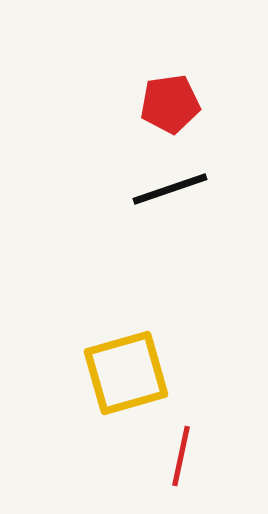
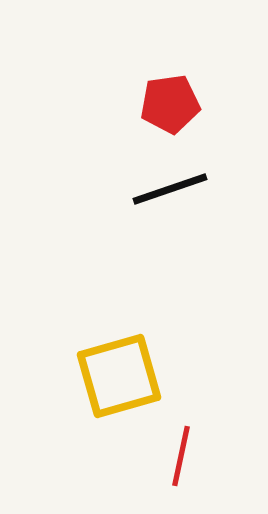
yellow square: moved 7 px left, 3 px down
